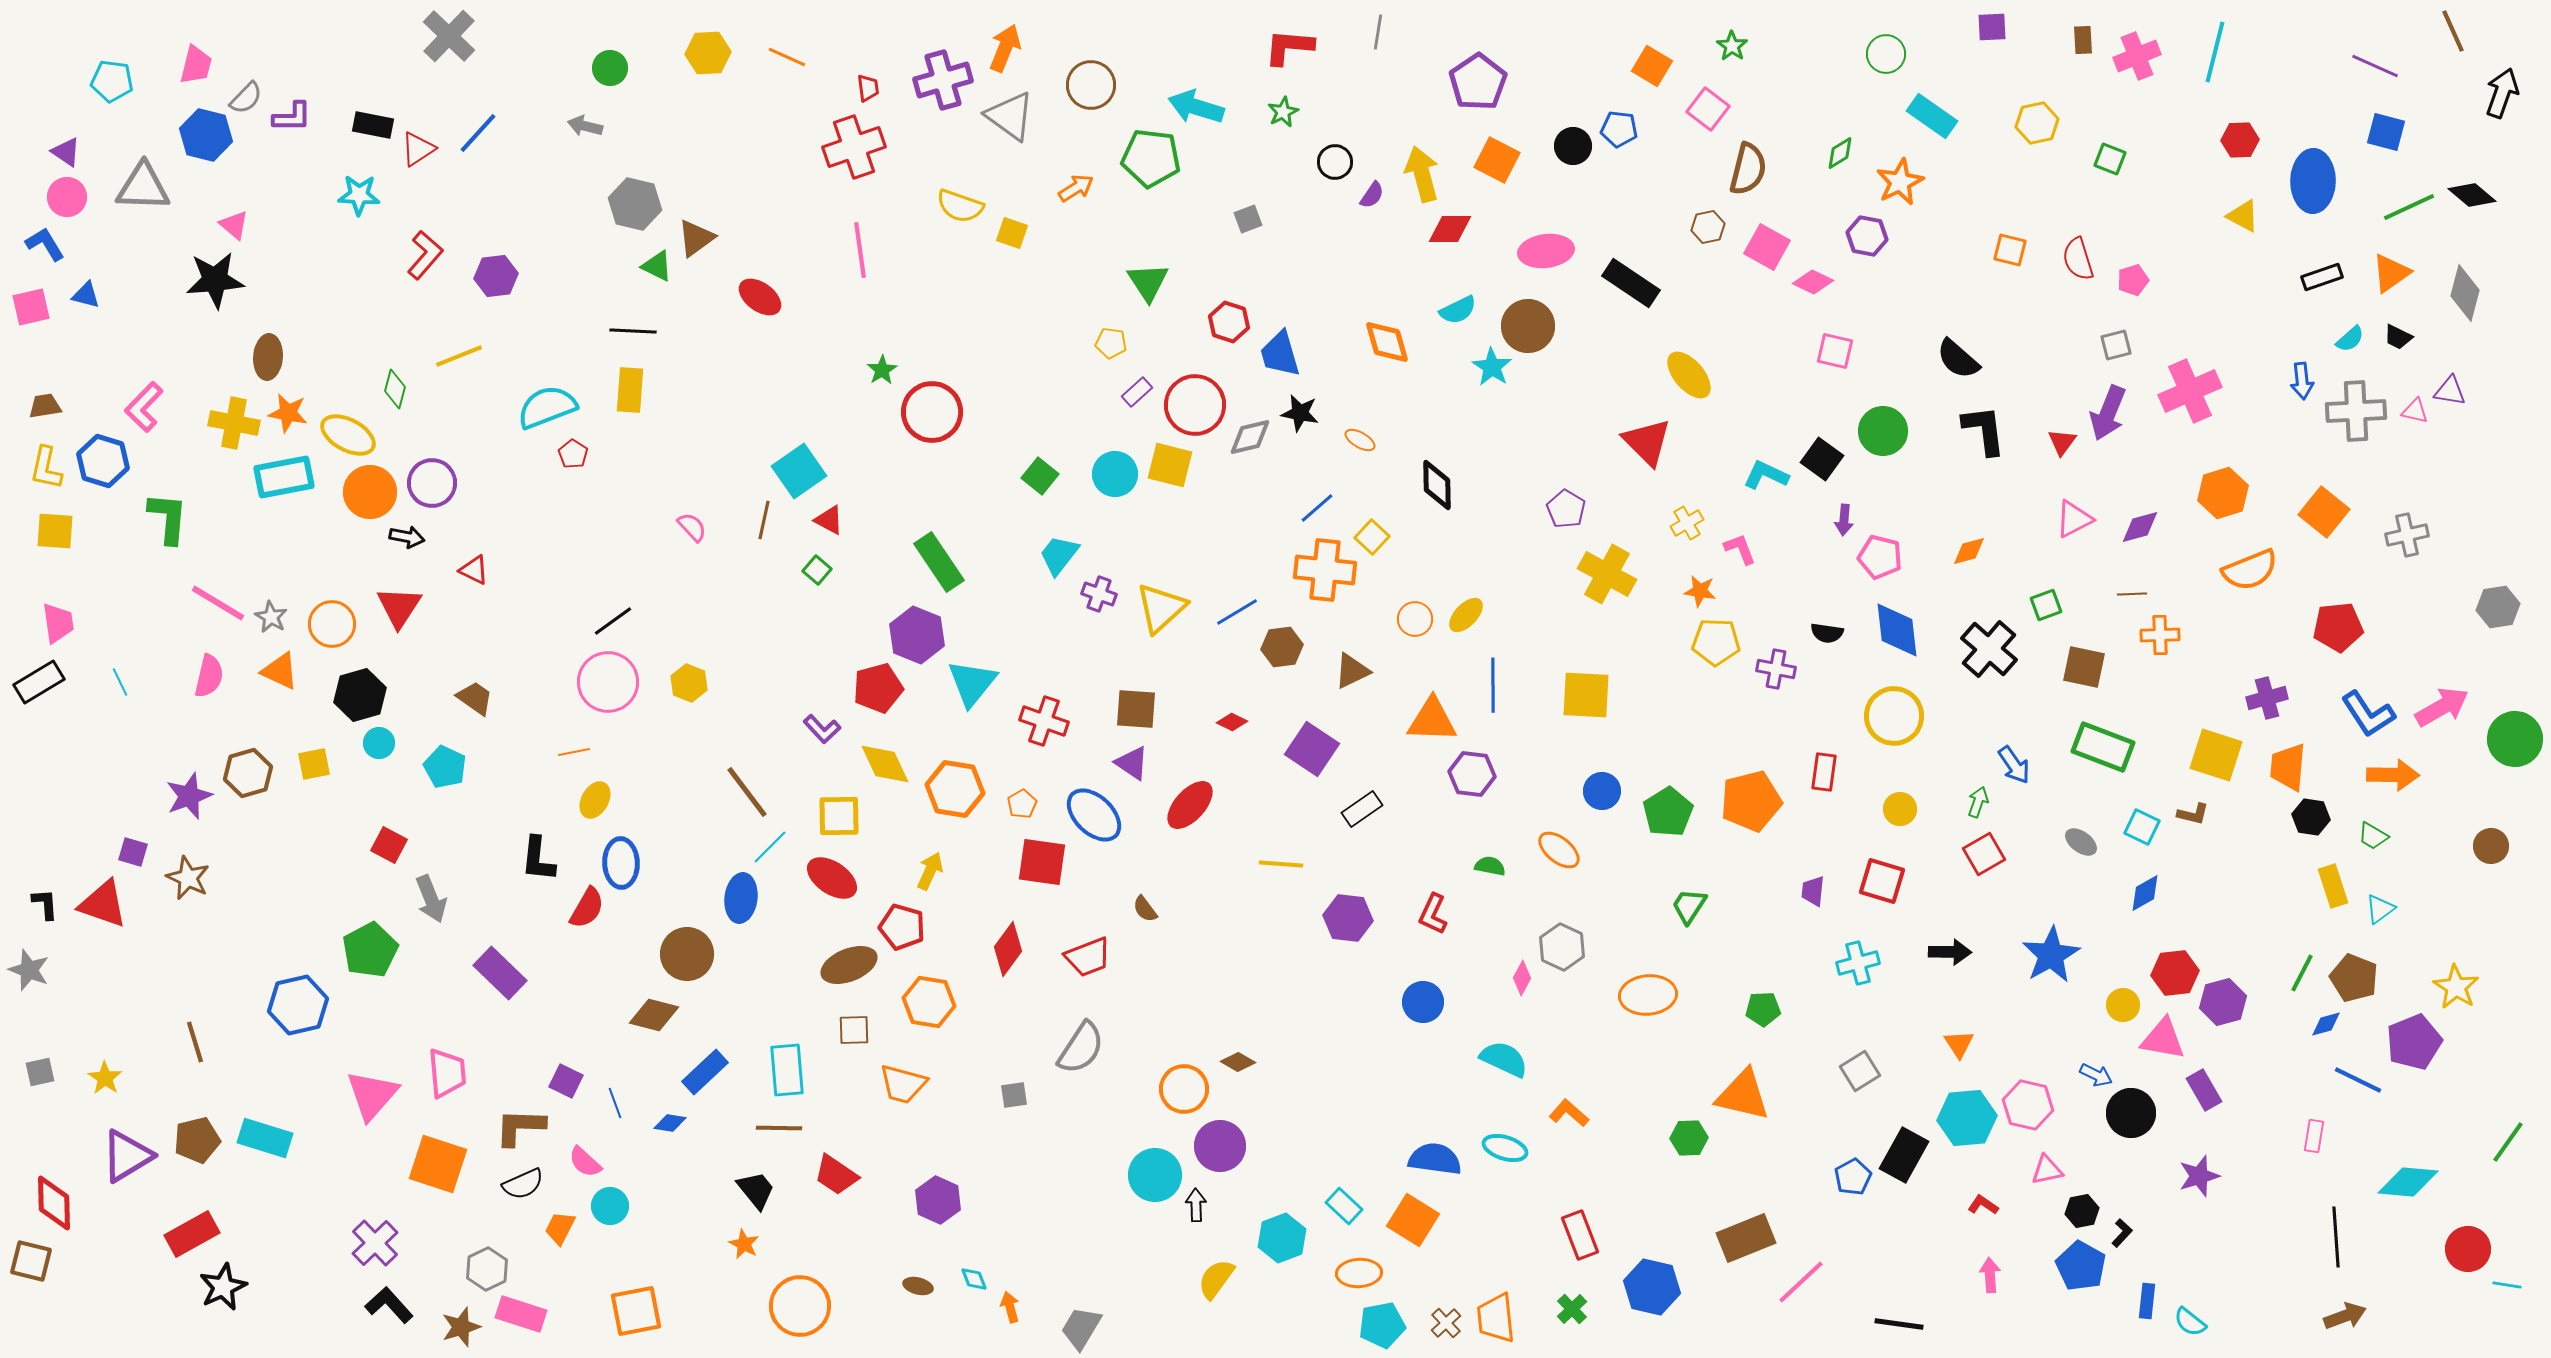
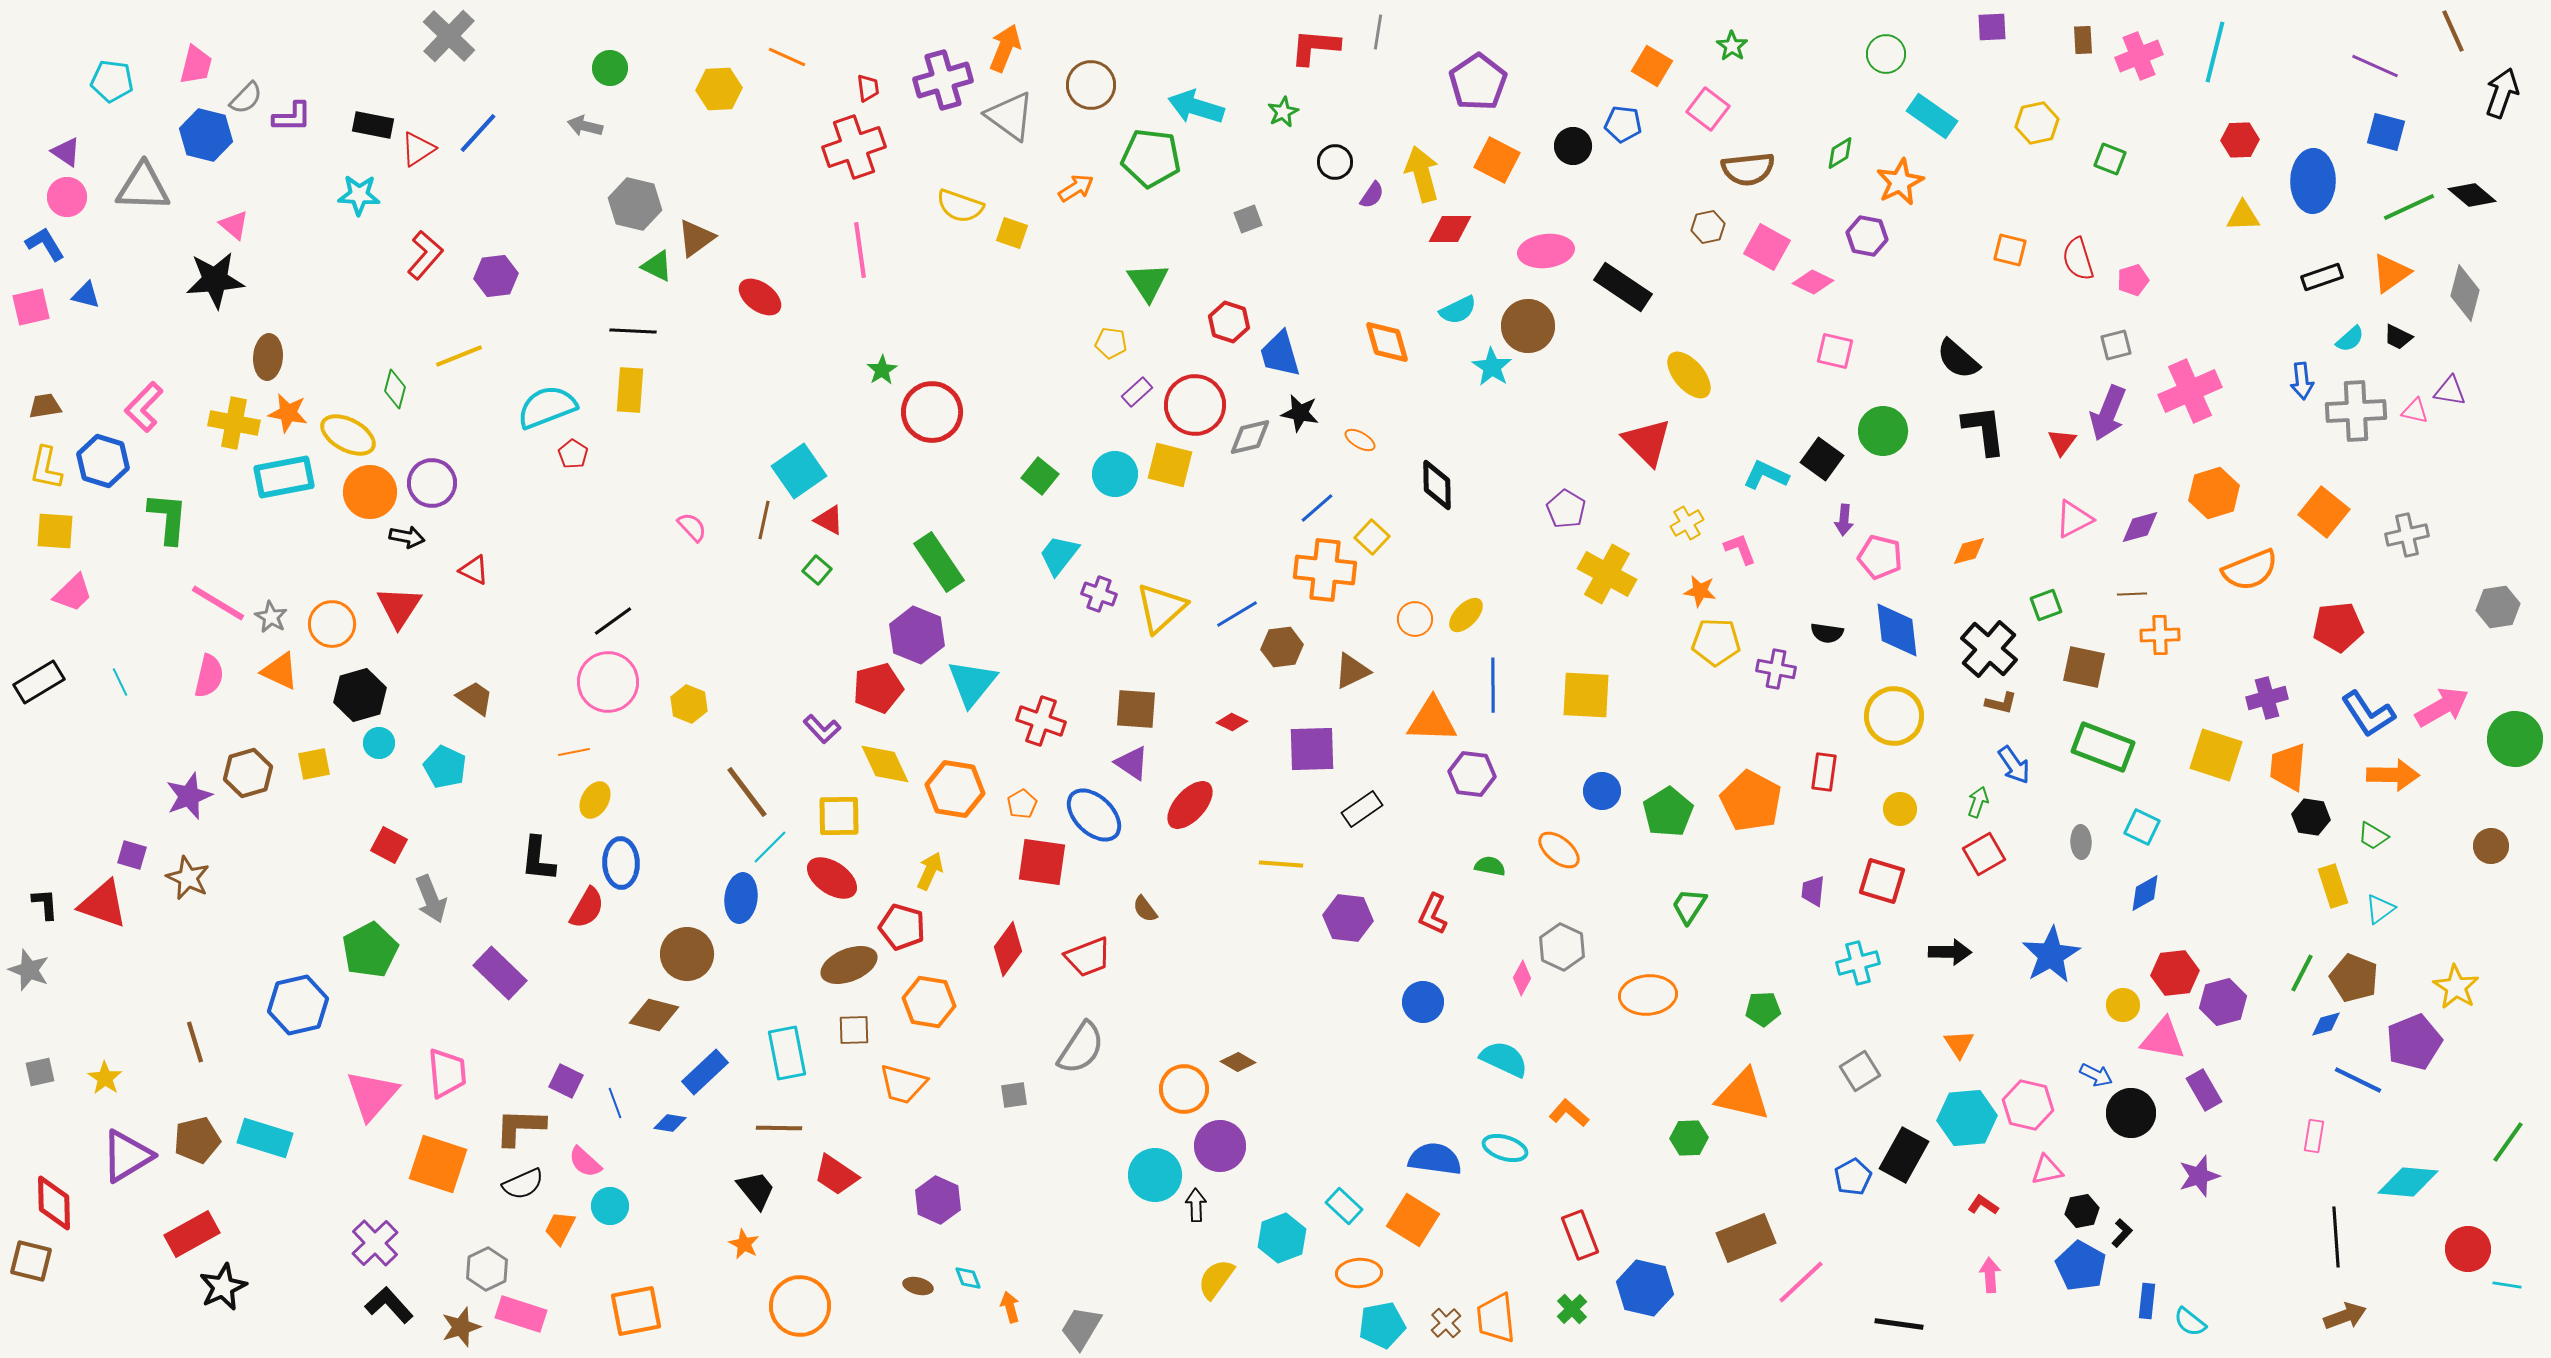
red L-shape at (1289, 47): moved 26 px right
yellow hexagon at (708, 53): moved 11 px right, 36 px down
pink cross at (2137, 56): moved 2 px right
blue pentagon at (1619, 129): moved 4 px right, 5 px up
brown semicircle at (1748, 169): rotated 70 degrees clockwise
yellow triangle at (2243, 216): rotated 30 degrees counterclockwise
black rectangle at (1631, 283): moved 8 px left, 4 px down
orange hexagon at (2223, 493): moved 9 px left
blue line at (1237, 612): moved 2 px down
pink trapezoid at (58, 623): moved 15 px right, 30 px up; rotated 54 degrees clockwise
yellow hexagon at (689, 683): moved 21 px down
red cross at (1044, 721): moved 3 px left
purple square at (1312, 749): rotated 36 degrees counterclockwise
orange pentagon at (1751, 801): rotated 30 degrees counterclockwise
brown L-shape at (2193, 814): moved 192 px left, 111 px up
gray ellipse at (2081, 842): rotated 52 degrees clockwise
purple square at (133, 852): moved 1 px left, 3 px down
cyan rectangle at (787, 1070): moved 17 px up; rotated 6 degrees counterclockwise
cyan diamond at (974, 1279): moved 6 px left, 1 px up
blue hexagon at (1652, 1287): moved 7 px left, 1 px down
